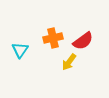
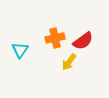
orange cross: moved 2 px right
